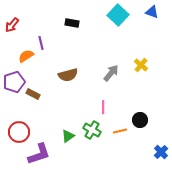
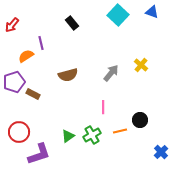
black rectangle: rotated 40 degrees clockwise
green cross: moved 5 px down; rotated 30 degrees clockwise
